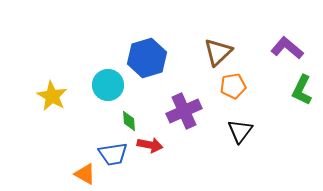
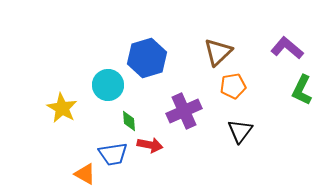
yellow star: moved 10 px right, 12 px down
